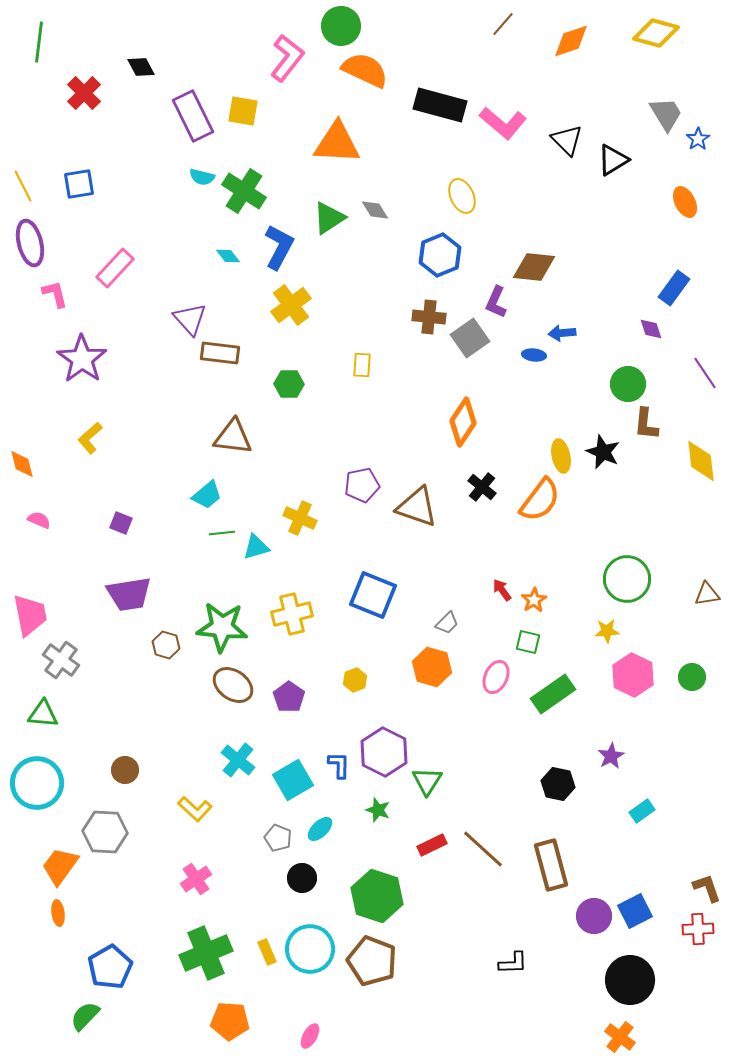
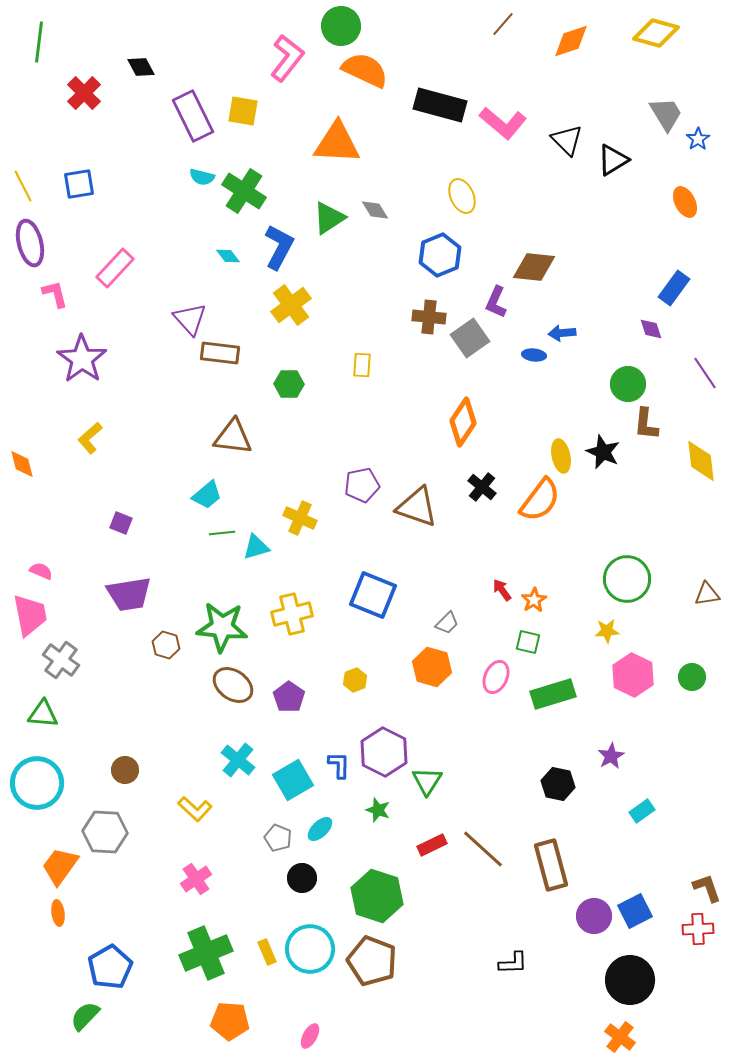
pink semicircle at (39, 520): moved 2 px right, 51 px down
green rectangle at (553, 694): rotated 18 degrees clockwise
